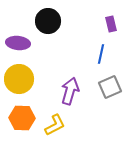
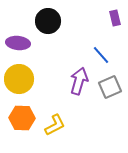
purple rectangle: moved 4 px right, 6 px up
blue line: moved 1 px down; rotated 54 degrees counterclockwise
purple arrow: moved 9 px right, 10 px up
